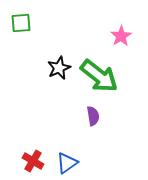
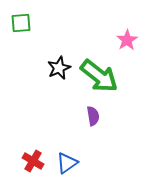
pink star: moved 6 px right, 4 px down
